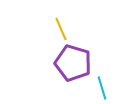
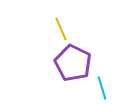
purple pentagon: rotated 9 degrees clockwise
